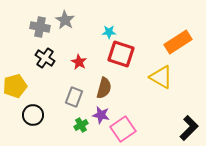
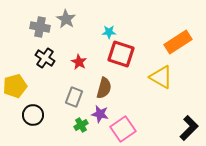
gray star: moved 1 px right, 1 px up
purple star: moved 1 px left, 1 px up
